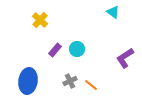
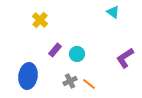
cyan circle: moved 5 px down
blue ellipse: moved 5 px up
orange line: moved 2 px left, 1 px up
